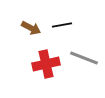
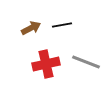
brown arrow: rotated 54 degrees counterclockwise
gray line: moved 2 px right, 4 px down
